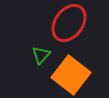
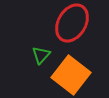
red ellipse: moved 3 px right; rotated 6 degrees counterclockwise
